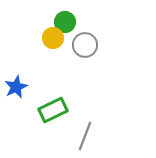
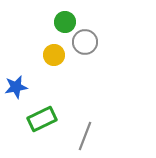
yellow circle: moved 1 px right, 17 px down
gray circle: moved 3 px up
blue star: rotated 15 degrees clockwise
green rectangle: moved 11 px left, 9 px down
